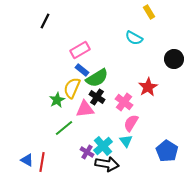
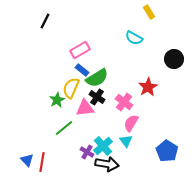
yellow semicircle: moved 1 px left
pink triangle: moved 1 px up
blue triangle: rotated 16 degrees clockwise
